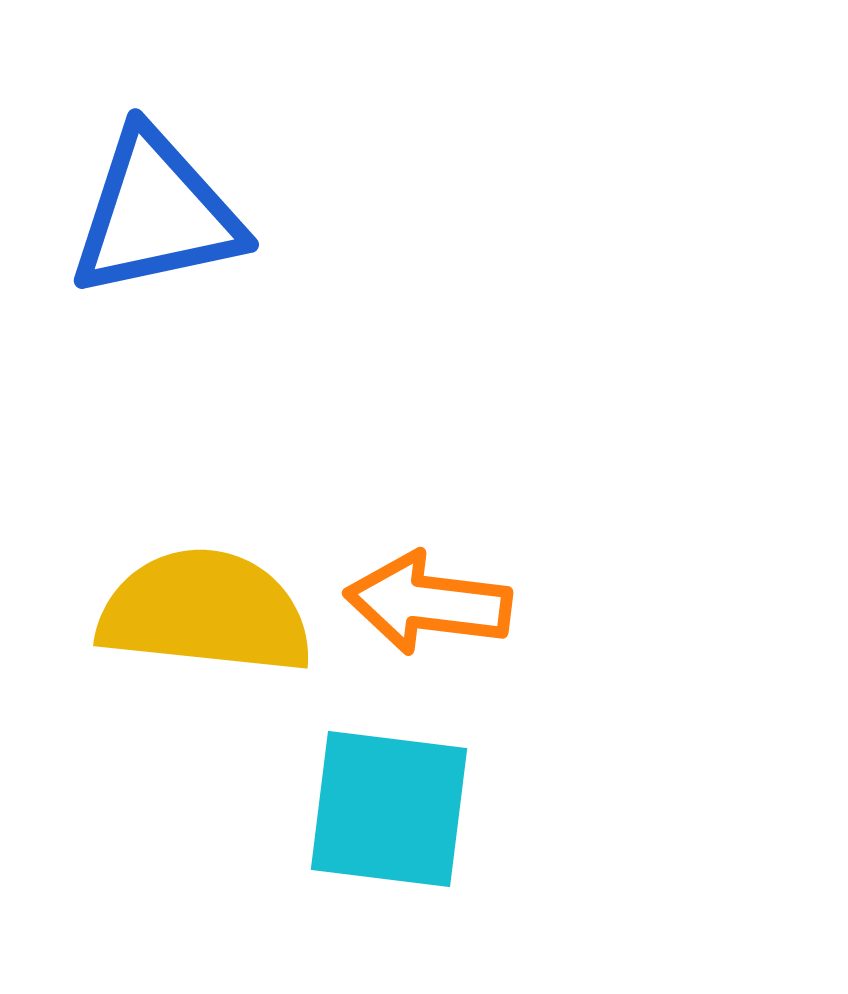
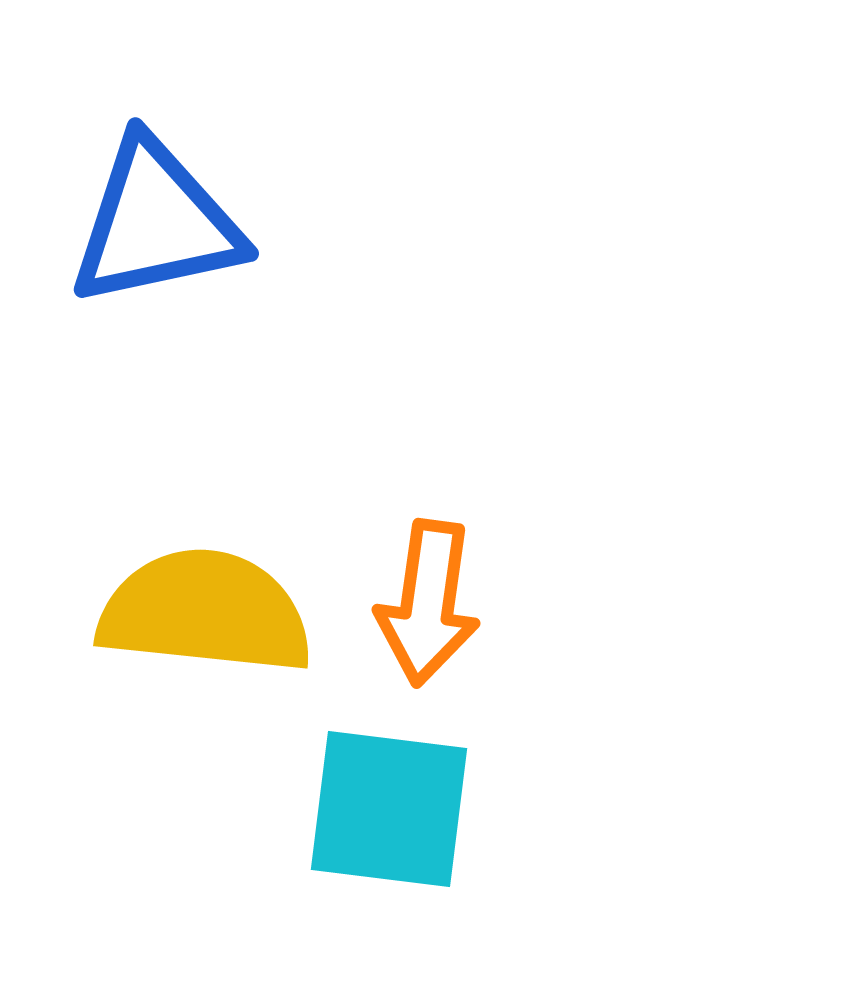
blue triangle: moved 9 px down
orange arrow: rotated 89 degrees counterclockwise
